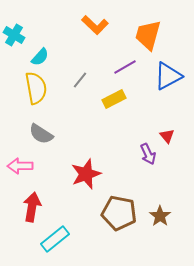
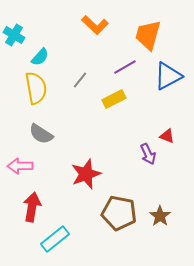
red triangle: rotated 28 degrees counterclockwise
